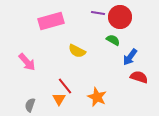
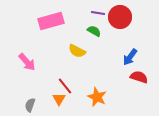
green semicircle: moved 19 px left, 9 px up
